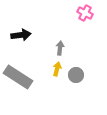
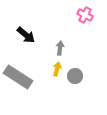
pink cross: moved 2 px down
black arrow: moved 5 px right; rotated 48 degrees clockwise
gray circle: moved 1 px left, 1 px down
